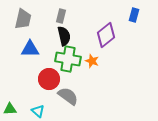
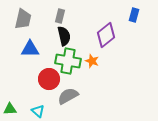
gray rectangle: moved 1 px left
green cross: moved 2 px down
gray semicircle: rotated 65 degrees counterclockwise
